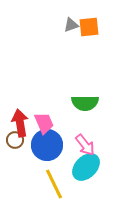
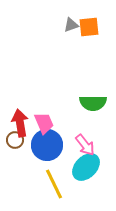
green semicircle: moved 8 px right
